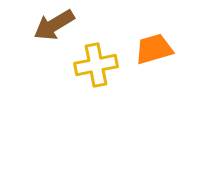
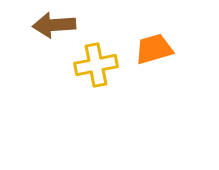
brown arrow: rotated 27 degrees clockwise
